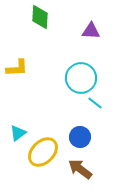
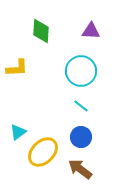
green diamond: moved 1 px right, 14 px down
cyan circle: moved 7 px up
cyan line: moved 14 px left, 3 px down
cyan triangle: moved 1 px up
blue circle: moved 1 px right
